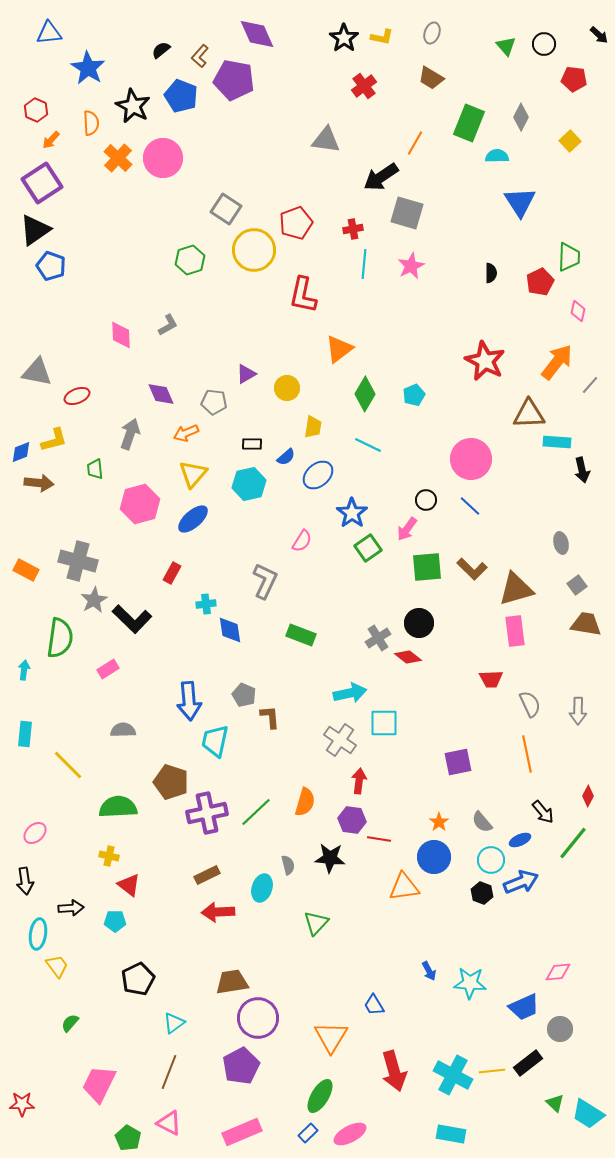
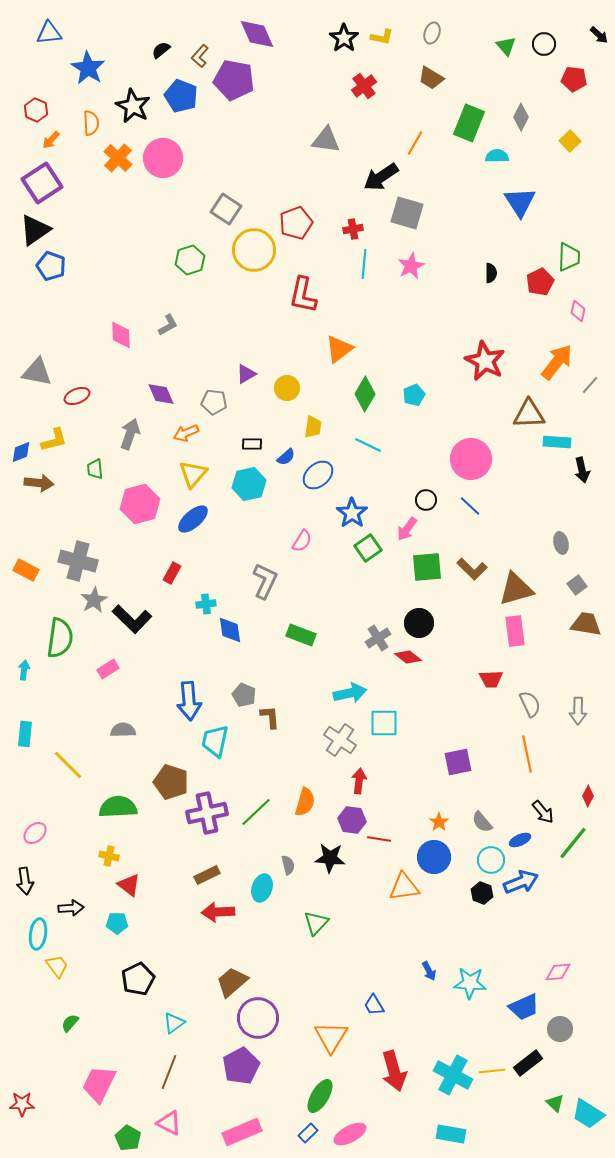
cyan pentagon at (115, 921): moved 2 px right, 2 px down
brown trapezoid at (232, 982): rotated 32 degrees counterclockwise
